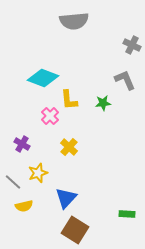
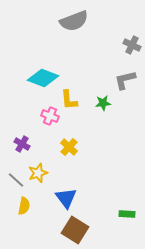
gray semicircle: rotated 16 degrees counterclockwise
gray L-shape: rotated 80 degrees counterclockwise
pink cross: rotated 24 degrees counterclockwise
gray line: moved 3 px right, 2 px up
blue triangle: rotated 20 degrees counterclockwise
yellow semicircle: rotated 66 degrees counterclockwise
